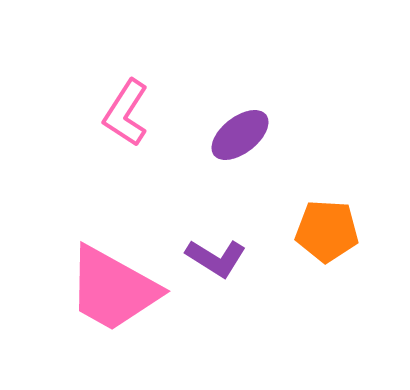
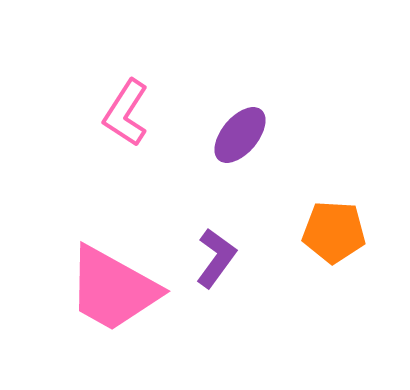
purple ellipse: rotated 12 degrees counterclockwise
orange pentagon: moved 7 px right, 1 px down
purple L-shape: rotated 86 degrees counterclockwise
